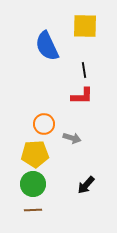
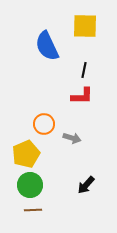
black line: rotated 21 degrees clockwise
yellow pentagon: moved 9 px left; rotated 20 degrees counterclockwise
green circle: moved 3 px left, 1 px down
